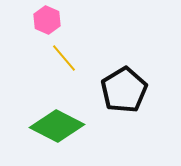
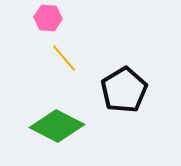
pink hexagon: moved 1 px right, 2 px up; rotated 20 degrees counterclockwise
